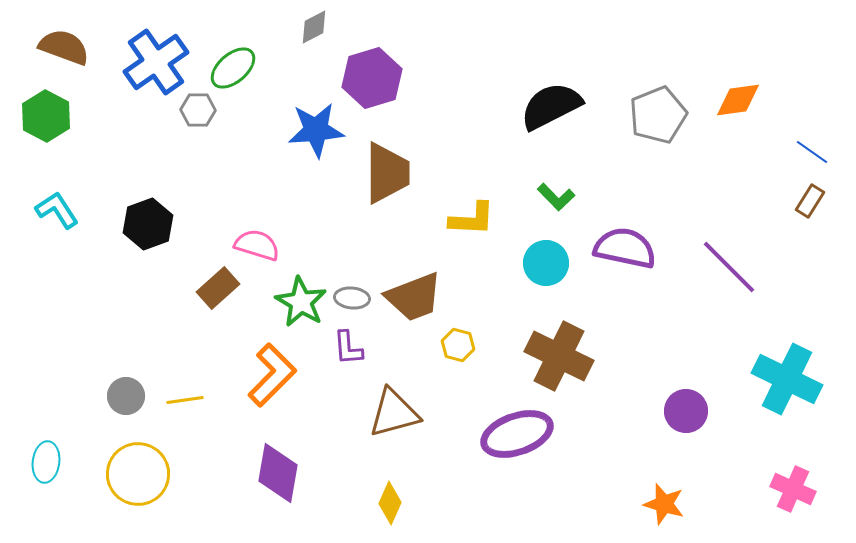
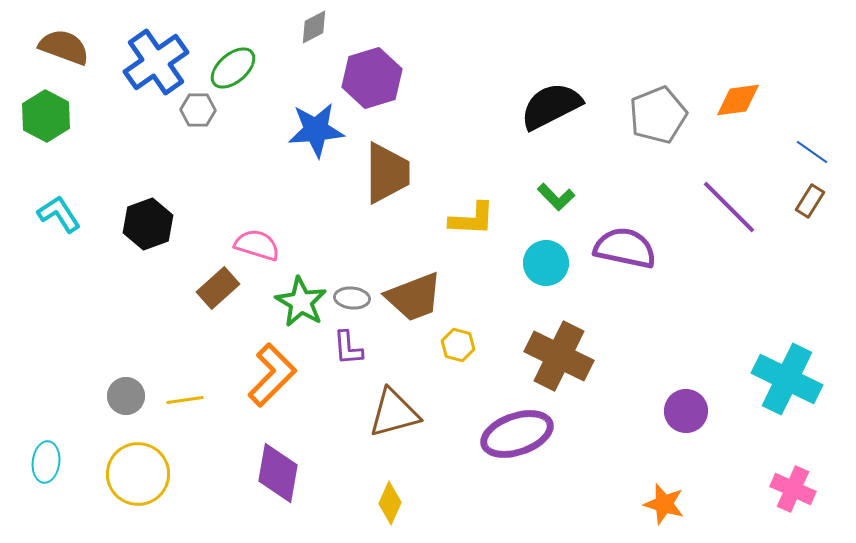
cyan L-shape at (57, 210): moved 2 px right, 4 px down
purple line at (729, 267): moved 60 px up
